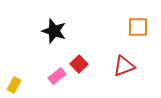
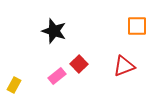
orange square: moved 1 px left, 1 px up
